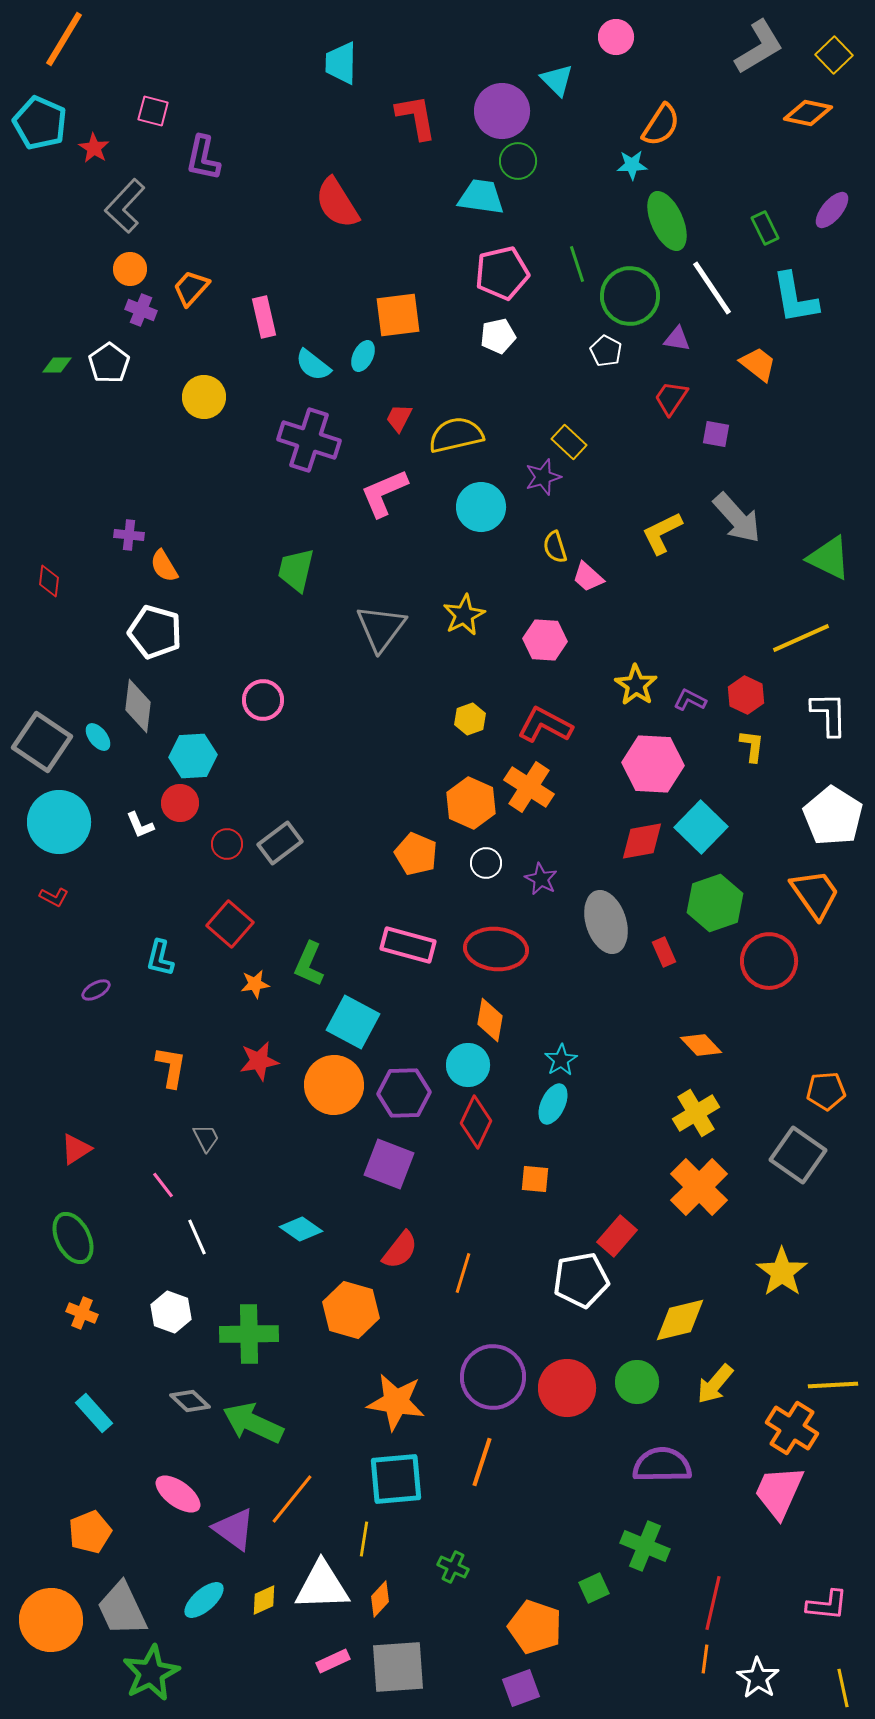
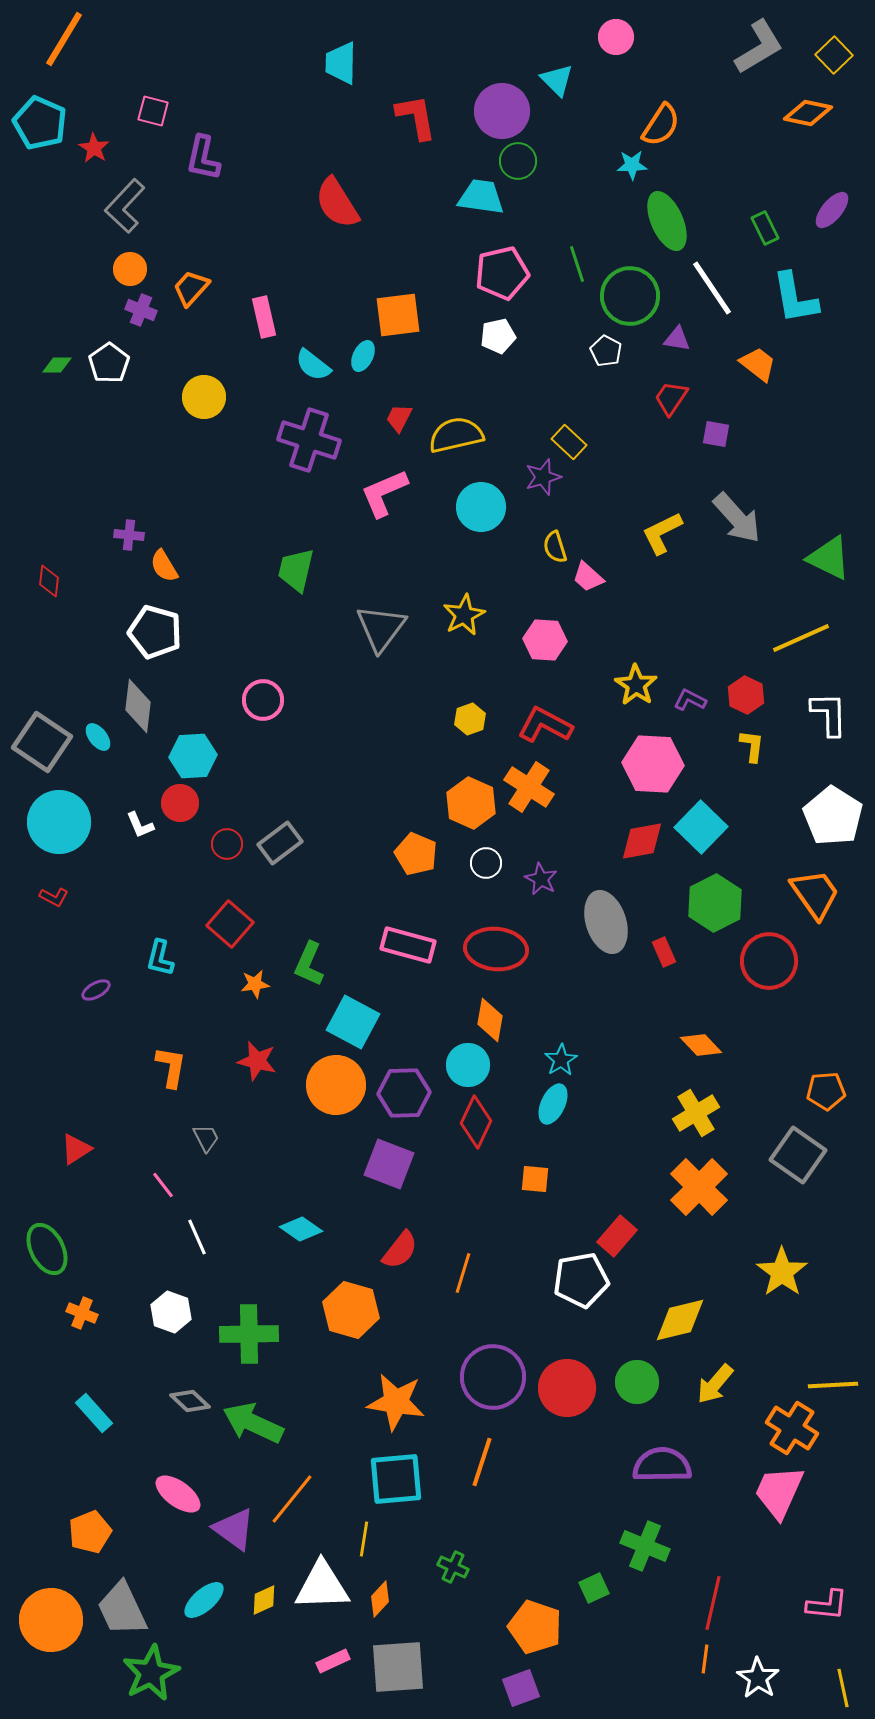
green hexagon at (715, 903): rotated 8 degrees counterclockwise
red star at (259, 1061): moved 2 px left; rotated 24 degrees clockwise
orange circle at (334, 1085): moved 2 px right
green ellipse at (73, 1238): moved 26 px left, 11 px down
